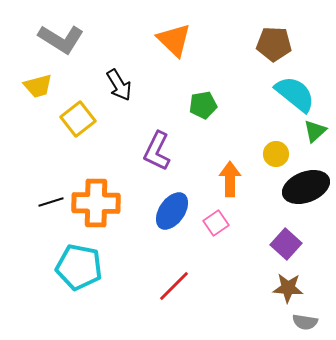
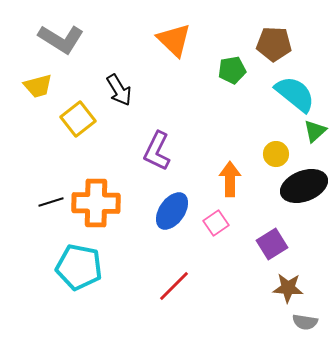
black arrow: moved 5 px down
green pentagon: moved 29 px right, 35 px up
black ellipse: moved 2 px left, 1 px up
purple square: moved 14 px left; rotated 16 degrees clockwise
